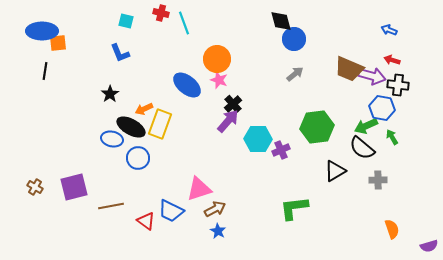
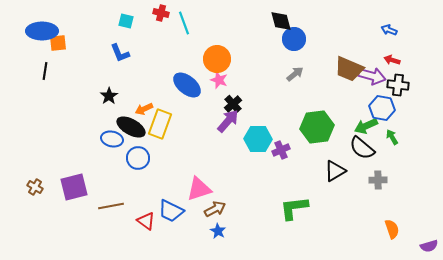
black star at (110, 94): moved 1 px left, 2 px down
